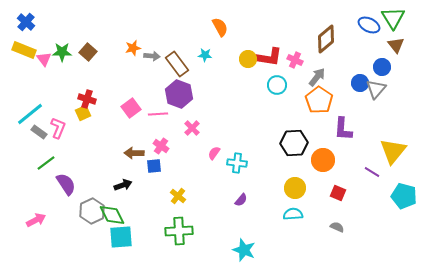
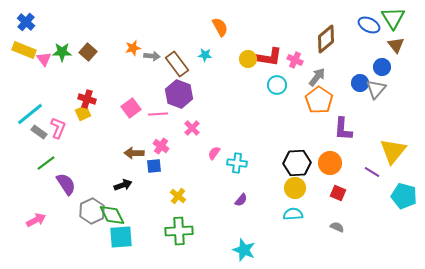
black hexagon at (294, 143): moved 3 px right, 20 px down
orange circle at (323, 160): moved 7 px right, 3 px down
